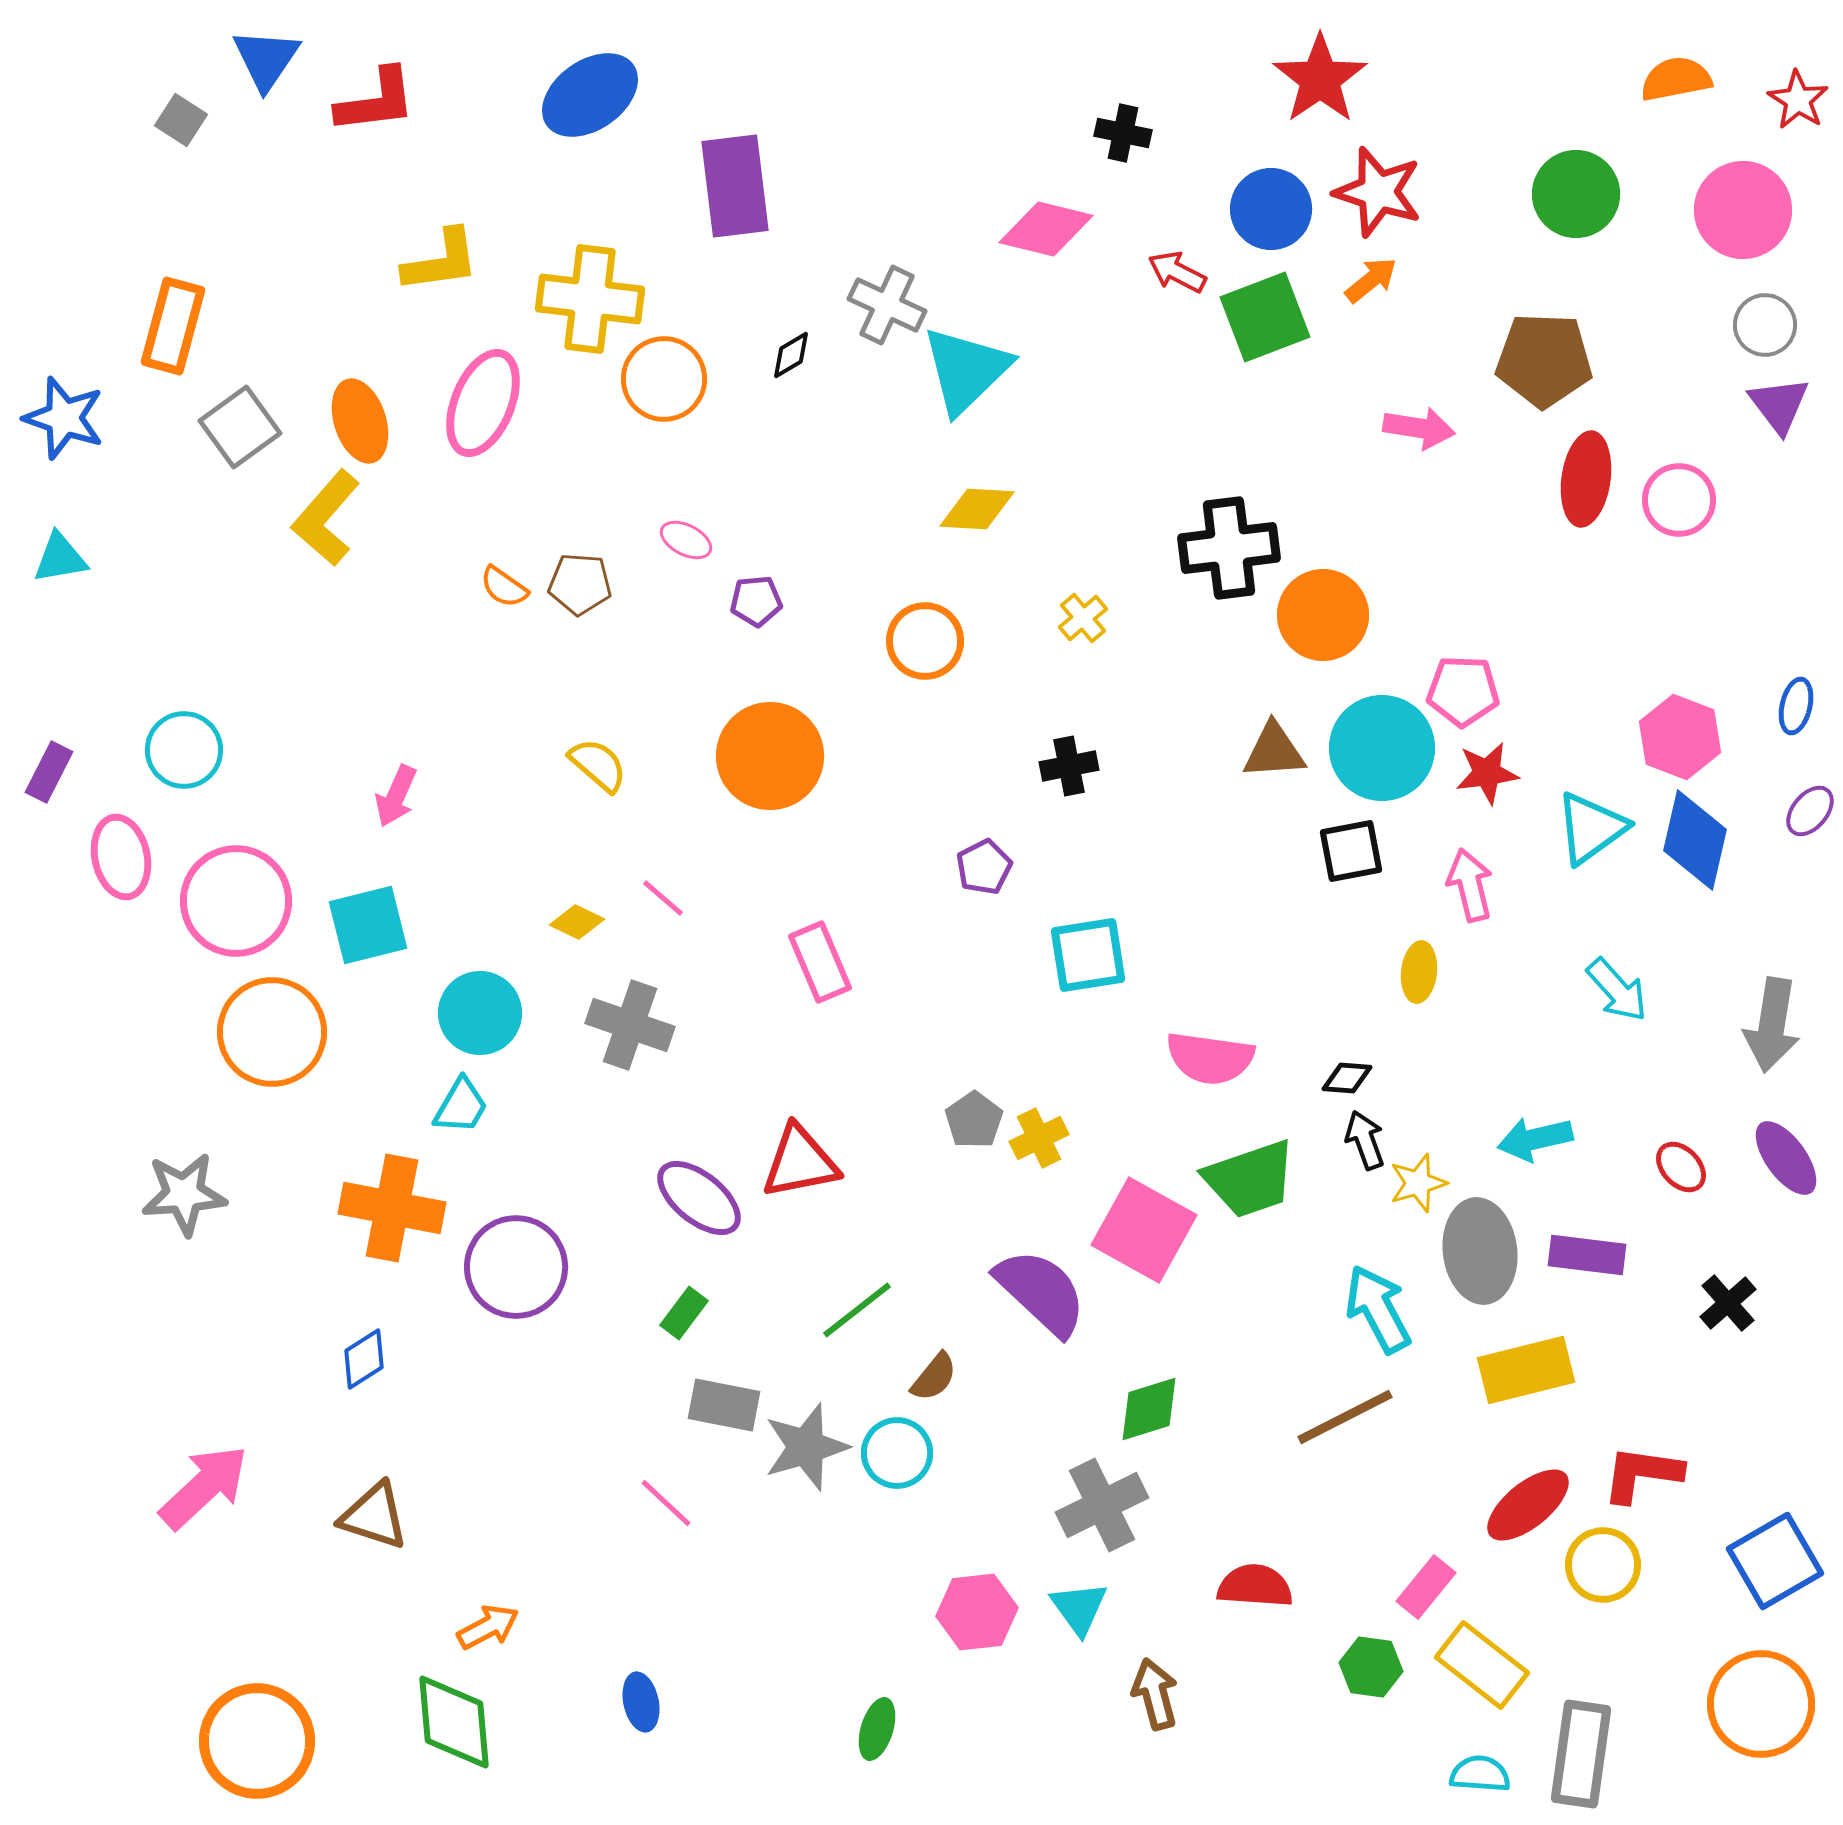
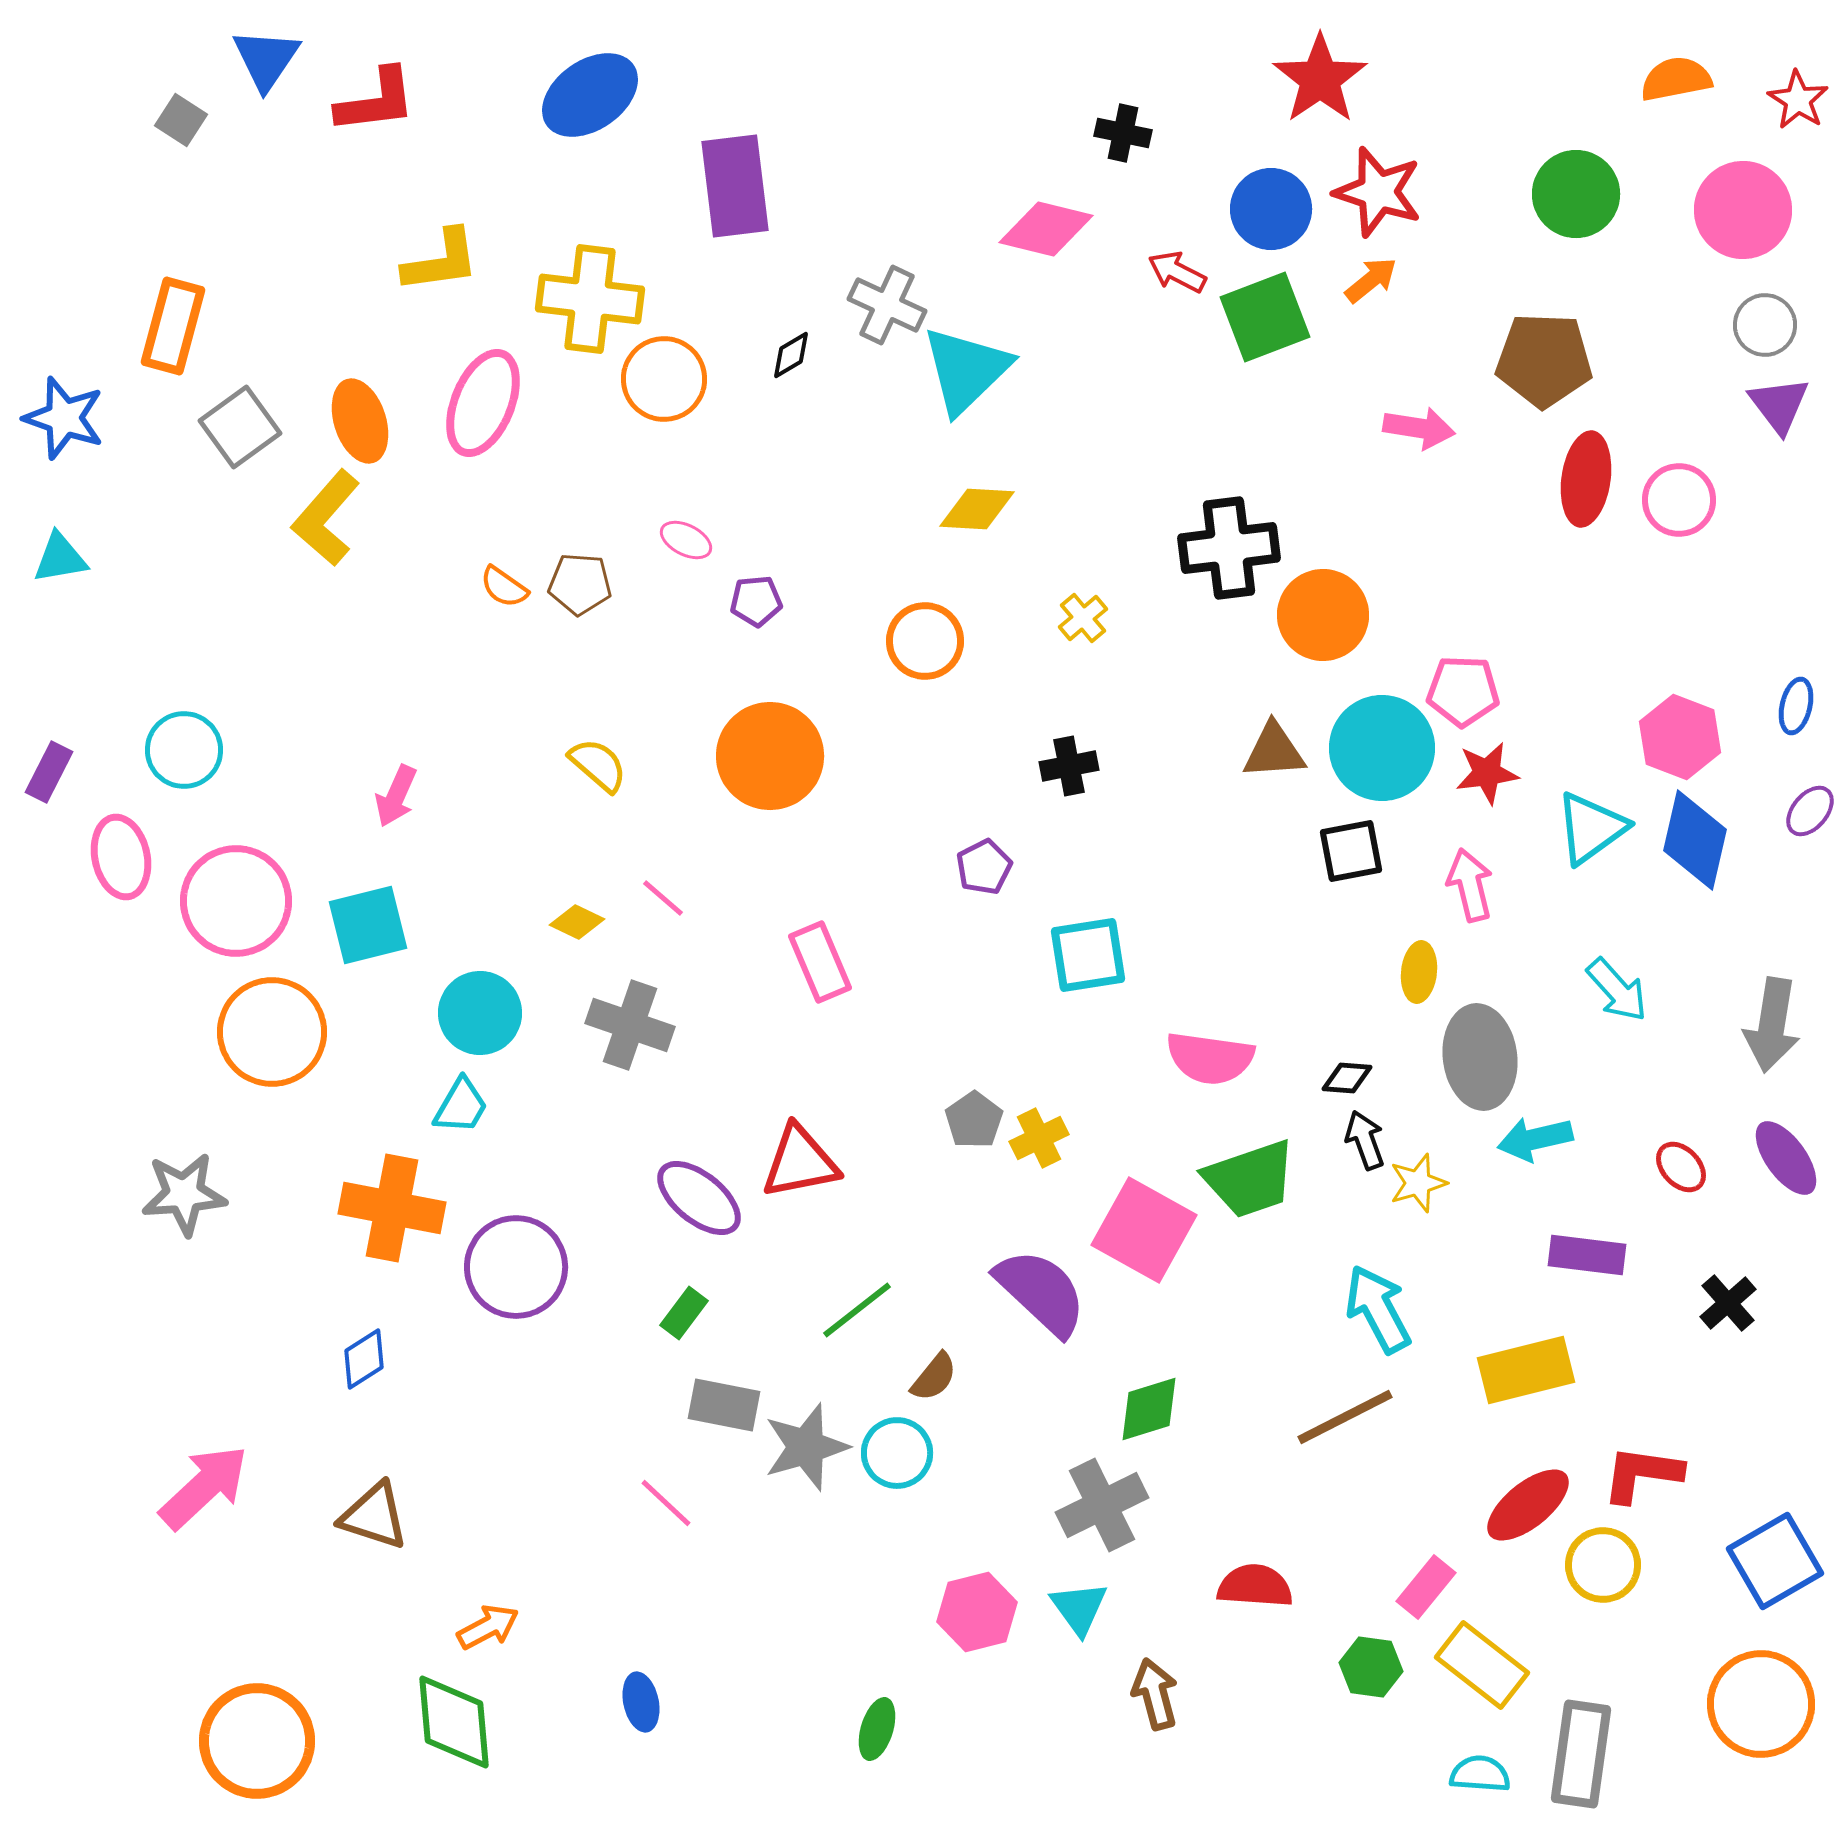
gray ellipse at (1480, 1251): moved 194 px up
pink hexagon at (977, 1612): rotated 8 degrees counterclockwise
